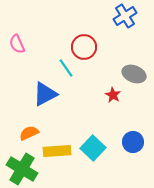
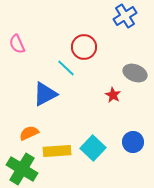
cyan line: rotated 12 degrees counterclockwise
gray ellipse: moved 1 px right, 1 px up
